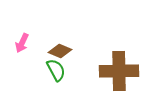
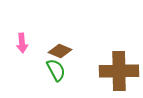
pink arrow: rotated 30 degrees counterclockwise
